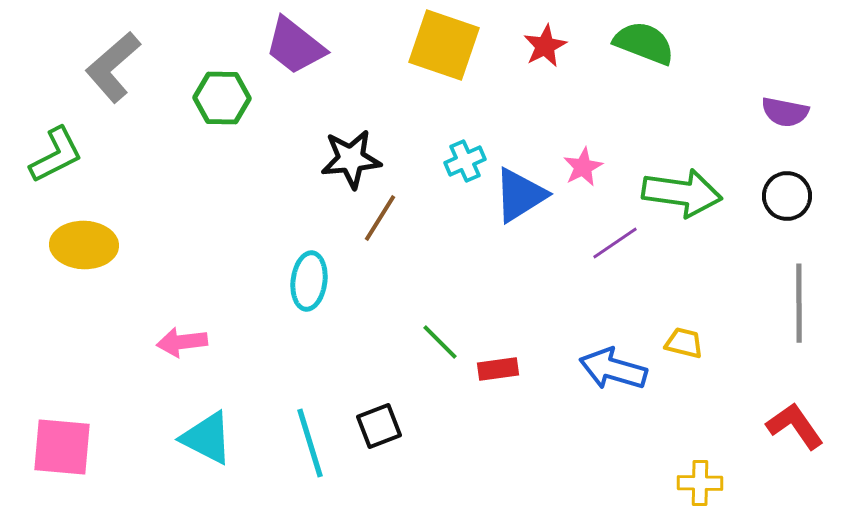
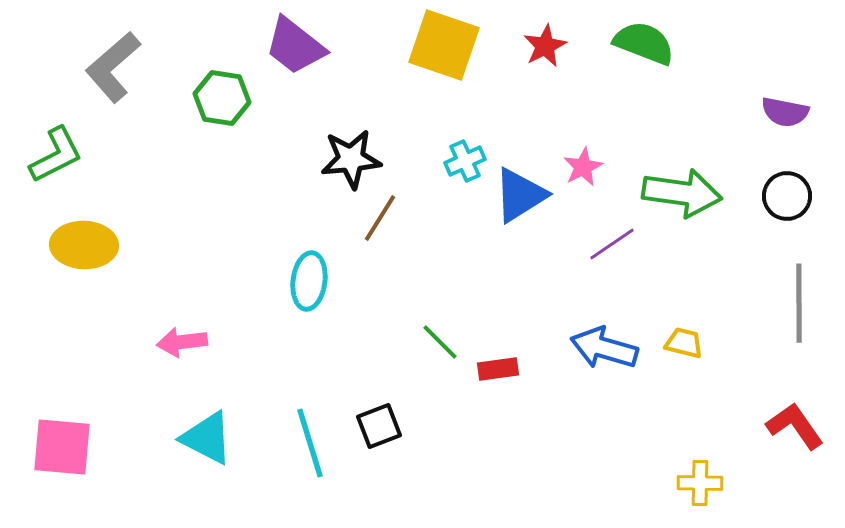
green hexagon: rotated 8 degrees clockwise
purple line: moved 3 px left, 1 px down
blue arrow: moved 9 px left, 21 px up
